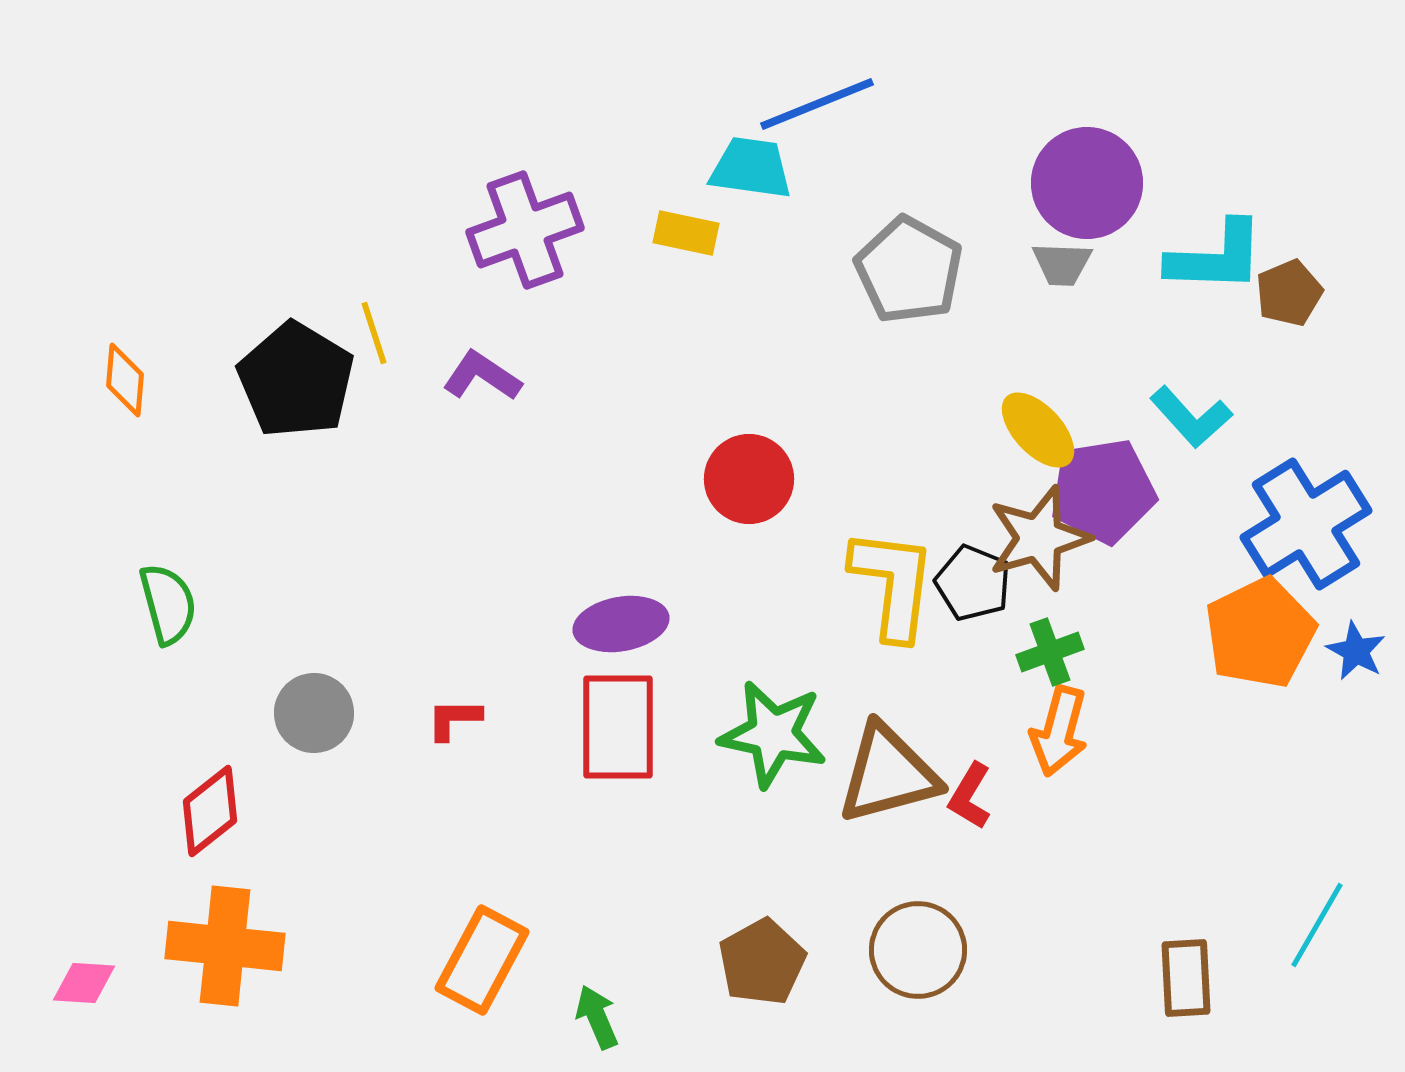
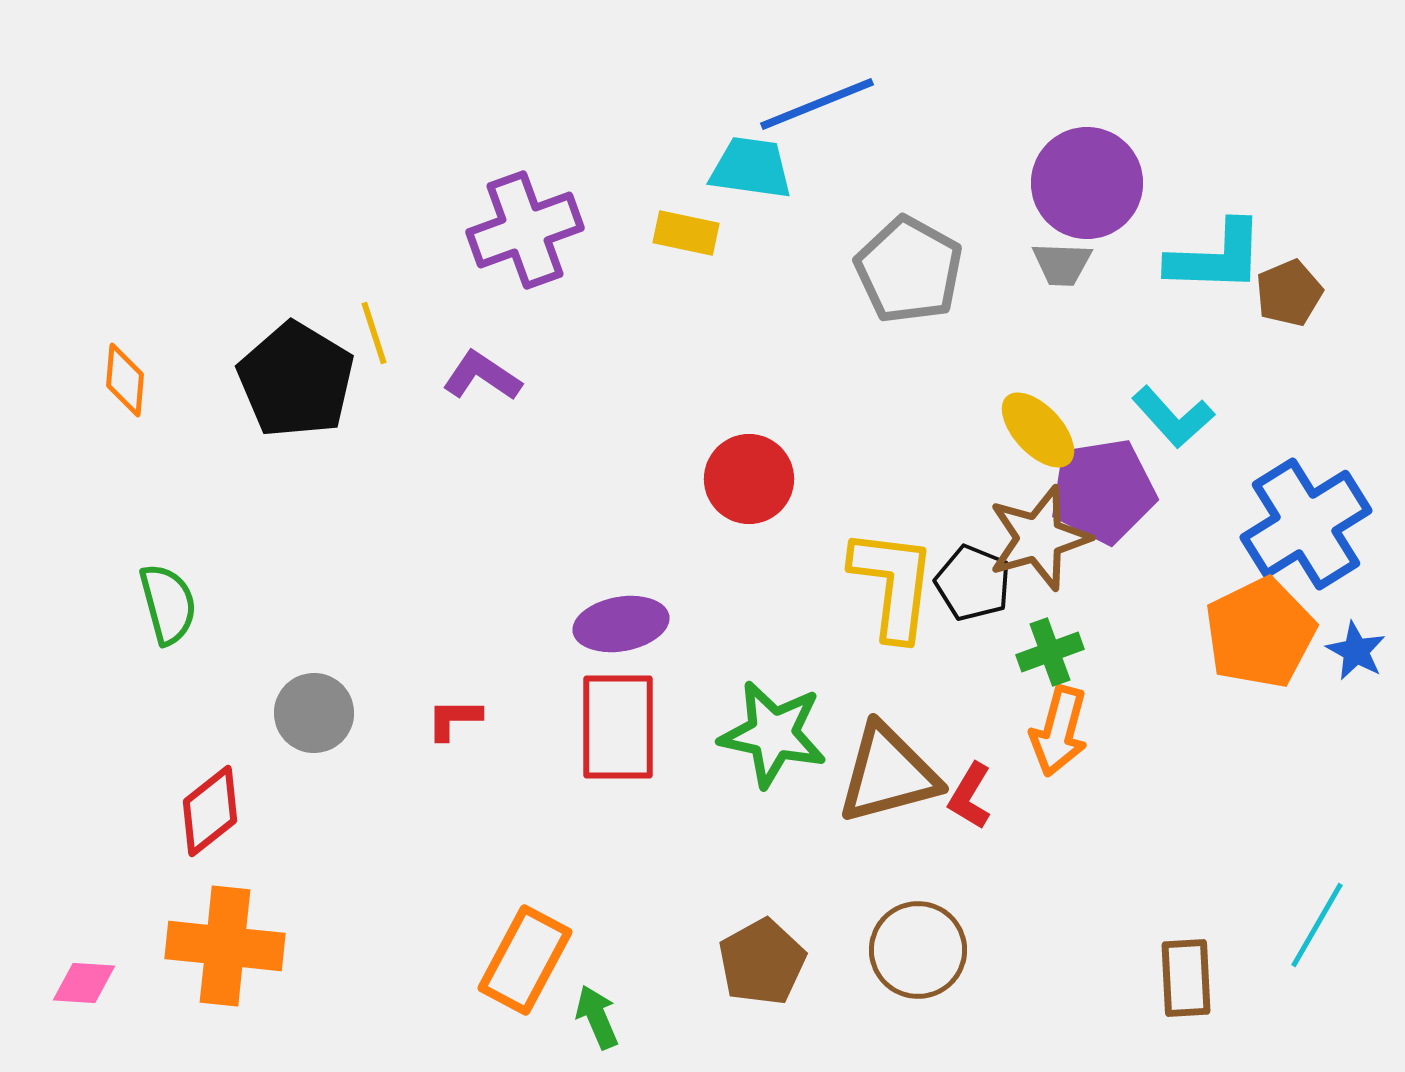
cyan L-shape at (1191, 417): moved 18 px left
orange rectangle at (482, 960): moved 43 px right
